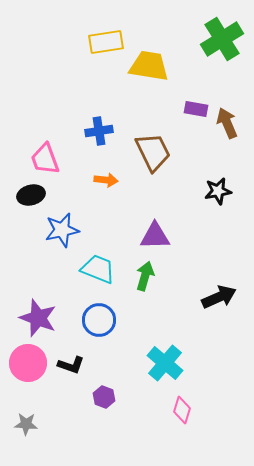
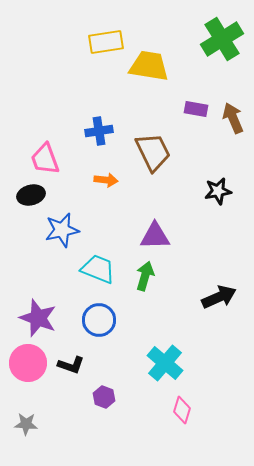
brown arrow: moved 6 px right, 5 px up
